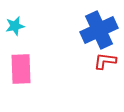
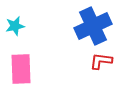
blue cross: moved 6 px left, 4 px up
red L-shape: moved 4 px left
